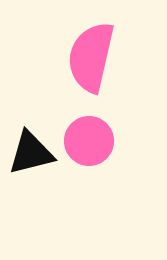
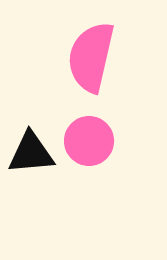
black triangle: rotated 9 degrees clockwise
